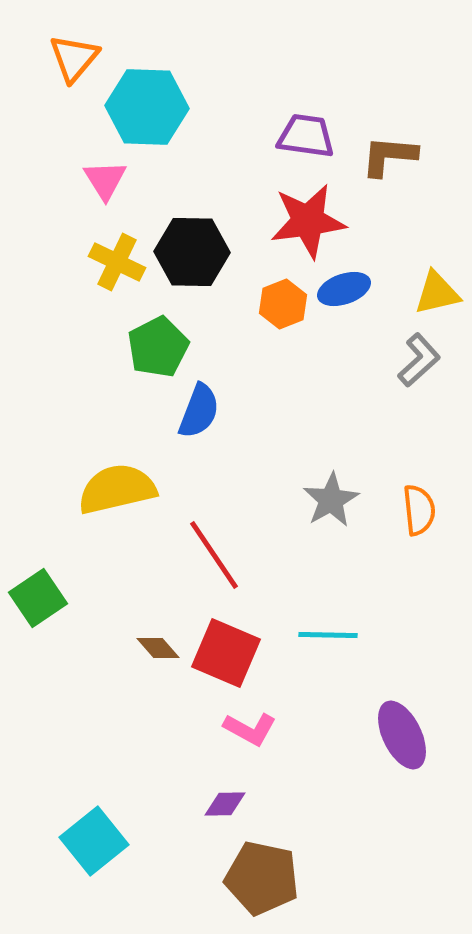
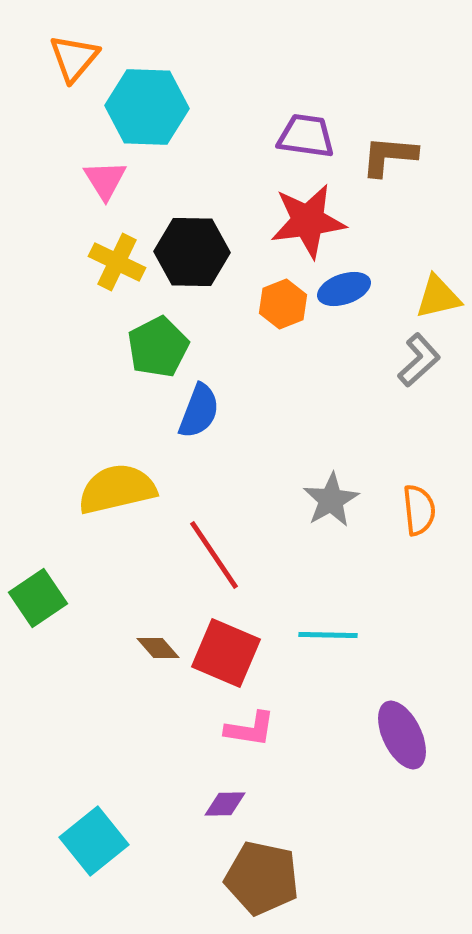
yellow triangle: moved 1 px right, 4 px down
pink L-shape: rotated 20 degrees counterclockwise
